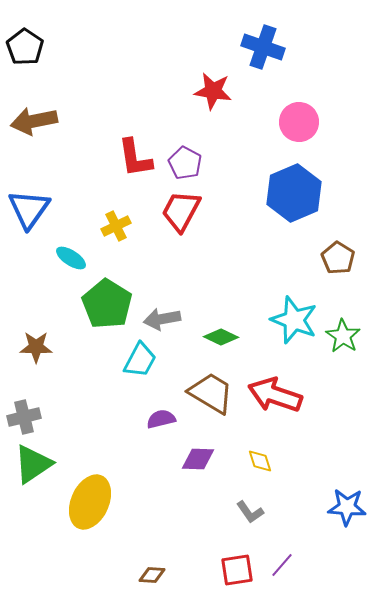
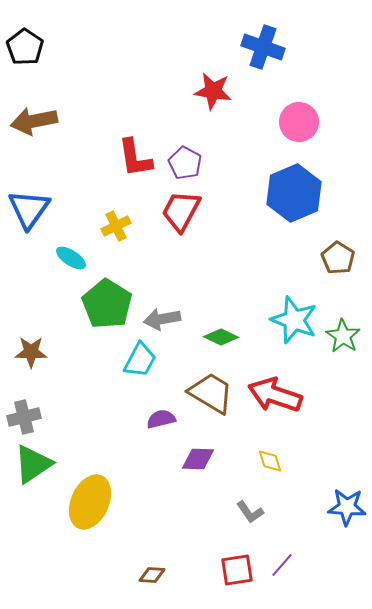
brown star: moved 5 px left, 5 px down
yellow diamond: moved 10 px right
